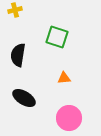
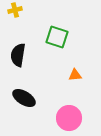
orange triangle: moved 11 px right, 3 px up
